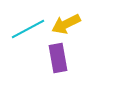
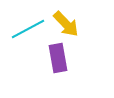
yellow arrow: rotated 108 degrees counterclockwise
